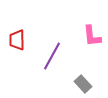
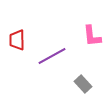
purple line: rotated 32 degrees clockwise
